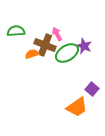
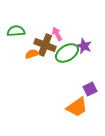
purple square: moved 2 px left; rotated 24 degrees clockwise
